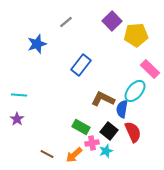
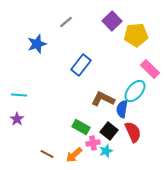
pink cross: moved 1 px right
